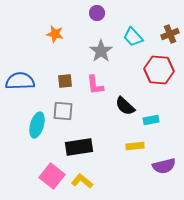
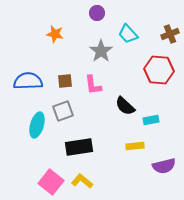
cyan trapezoid: moved 5 px left, 3 px up
blue semicircle: moved 8 px right
pink L-shape: moved 2 px left
gray square: rotated 25 degrees counterclockwise
pink square: moved 1 px left, 6 px down
